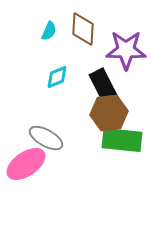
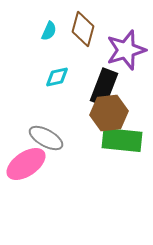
brown diamond: rotated 12 degrees clockwise
purple star: rotated 18 degrees counterclockwise
cyan diamond: rotated 10 degrees clockwise
black rectangle: rotated 48 degrees clockwise
